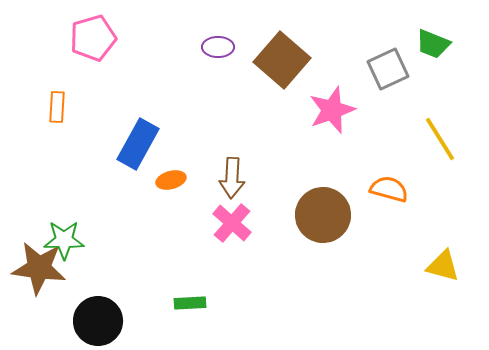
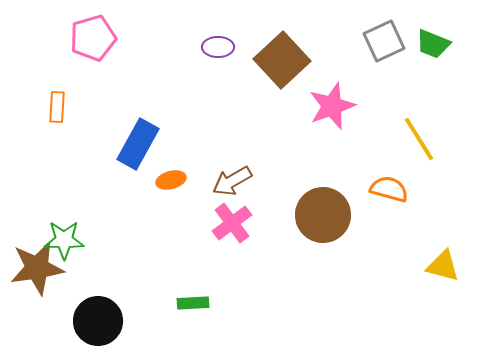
brown square: rotated 6 degrees clockwise
gray square: moved 4 px left, 28 px up
pink star: moved 4 px up
yellow line: moved 21 px left
brown arrow: moved 3 px down; rotated 57 degrees clockwise
pink cross: rotated 12 degrees clockwise
brown star: moved 2 px left; rotated 16 degrees counterclockwise
green rectangle: moved 3 px right
